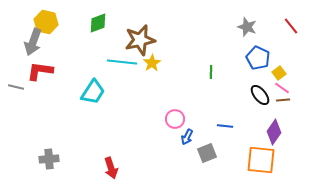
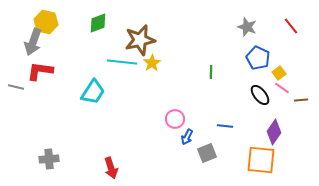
brown line: moved 18 px right
